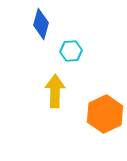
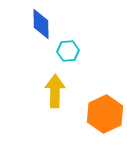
blue diamond: rotated 16 degrees counterclockwise
cyan hexagon: moved 3 px left
